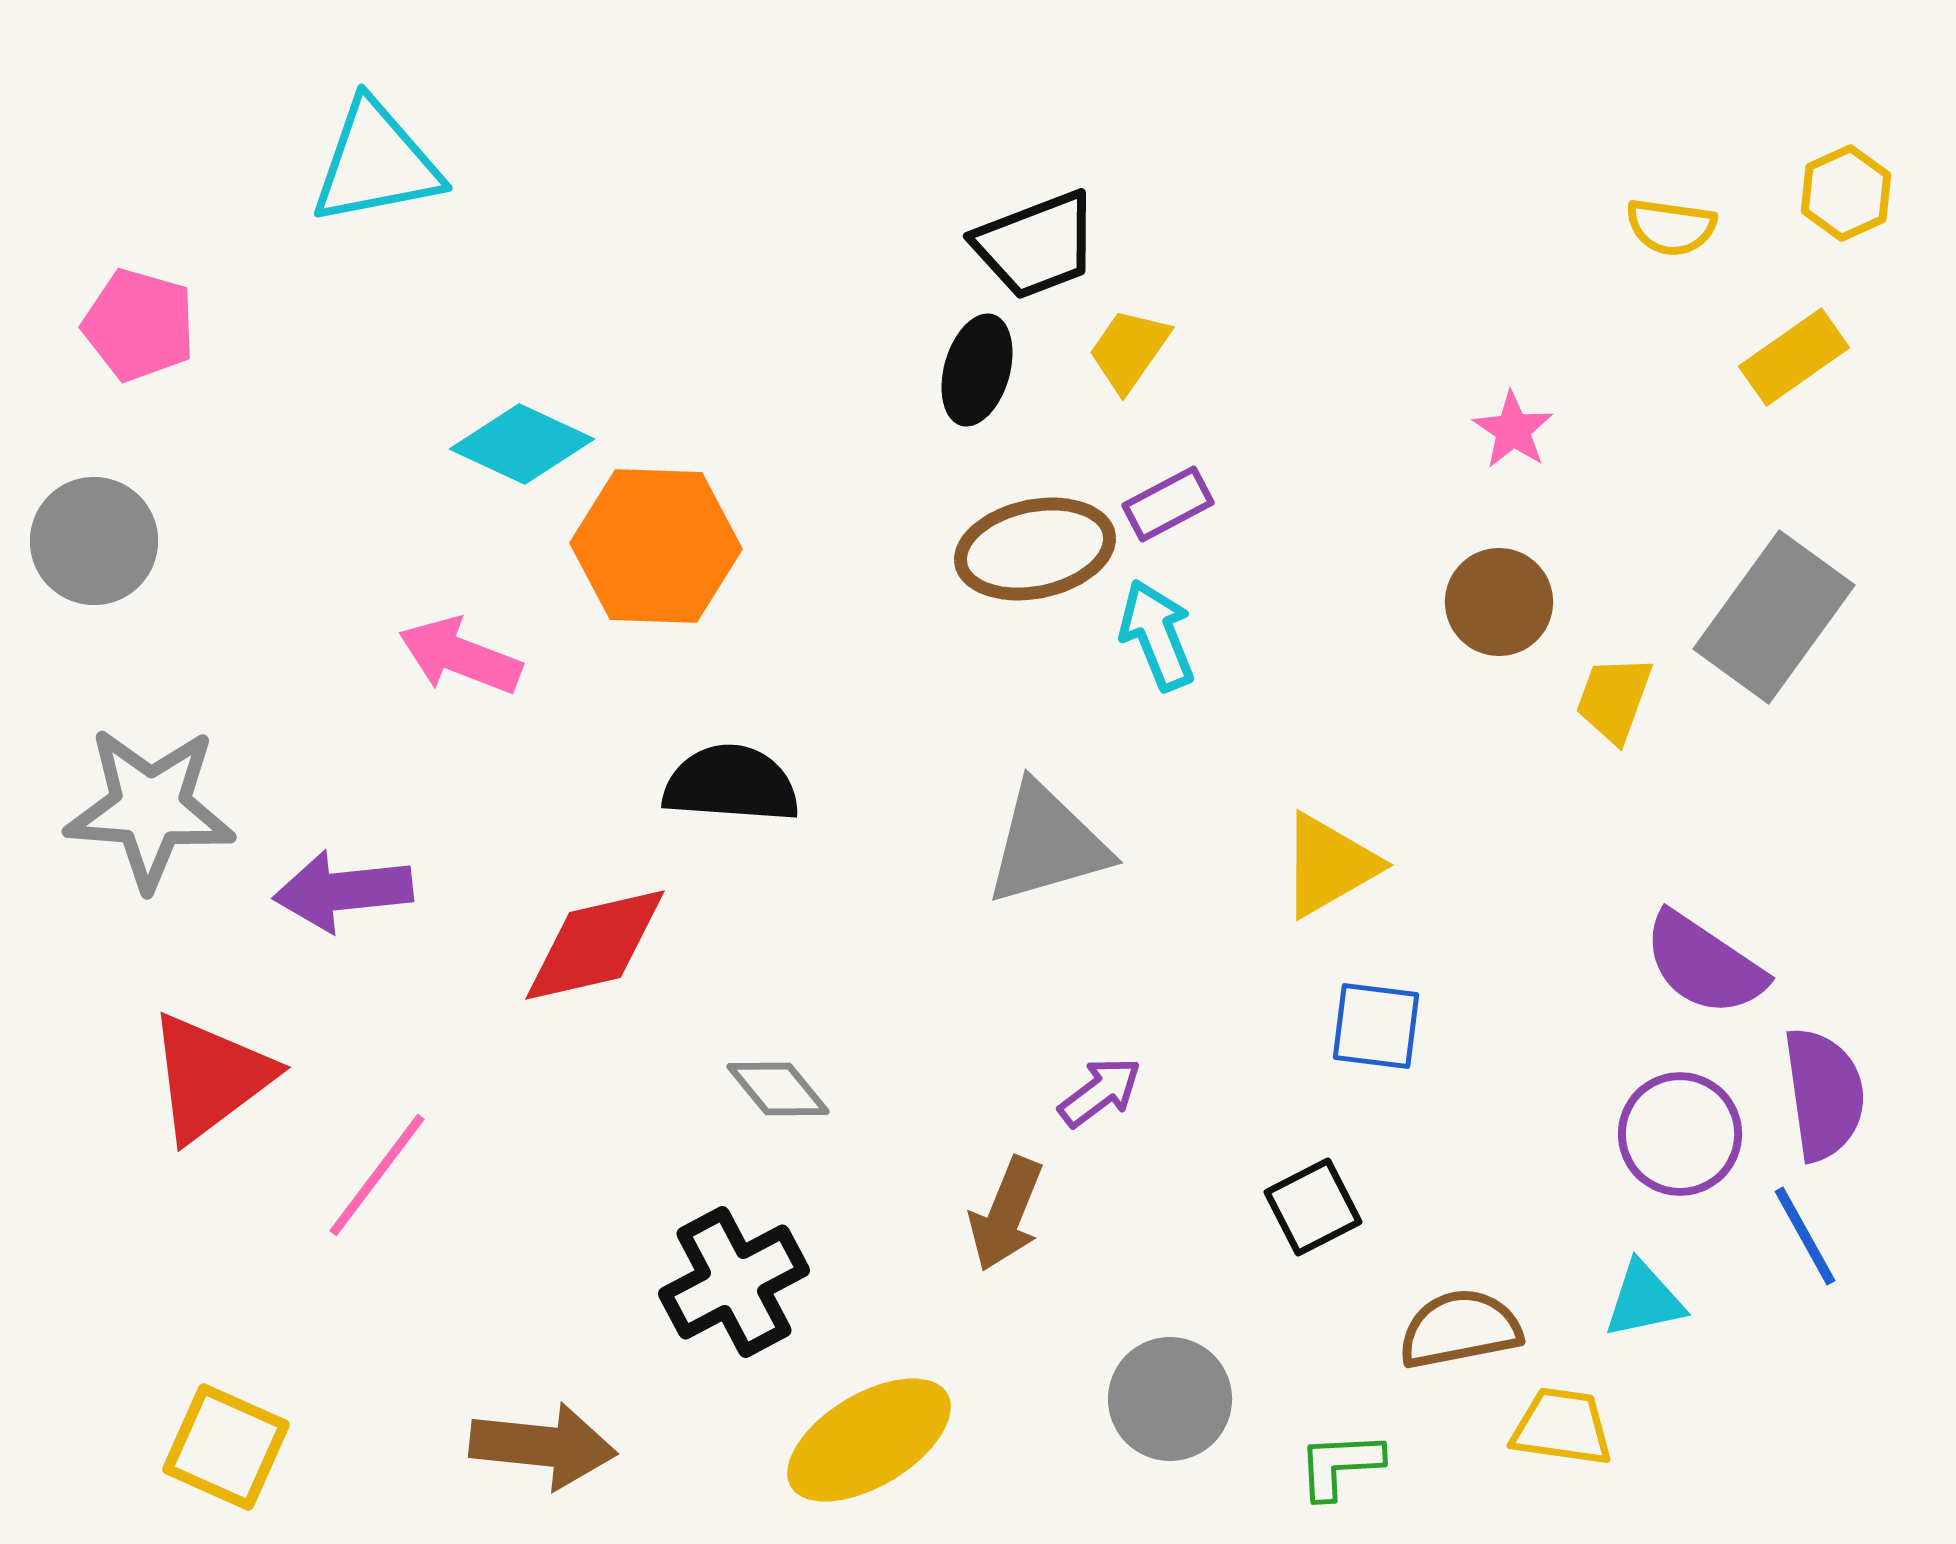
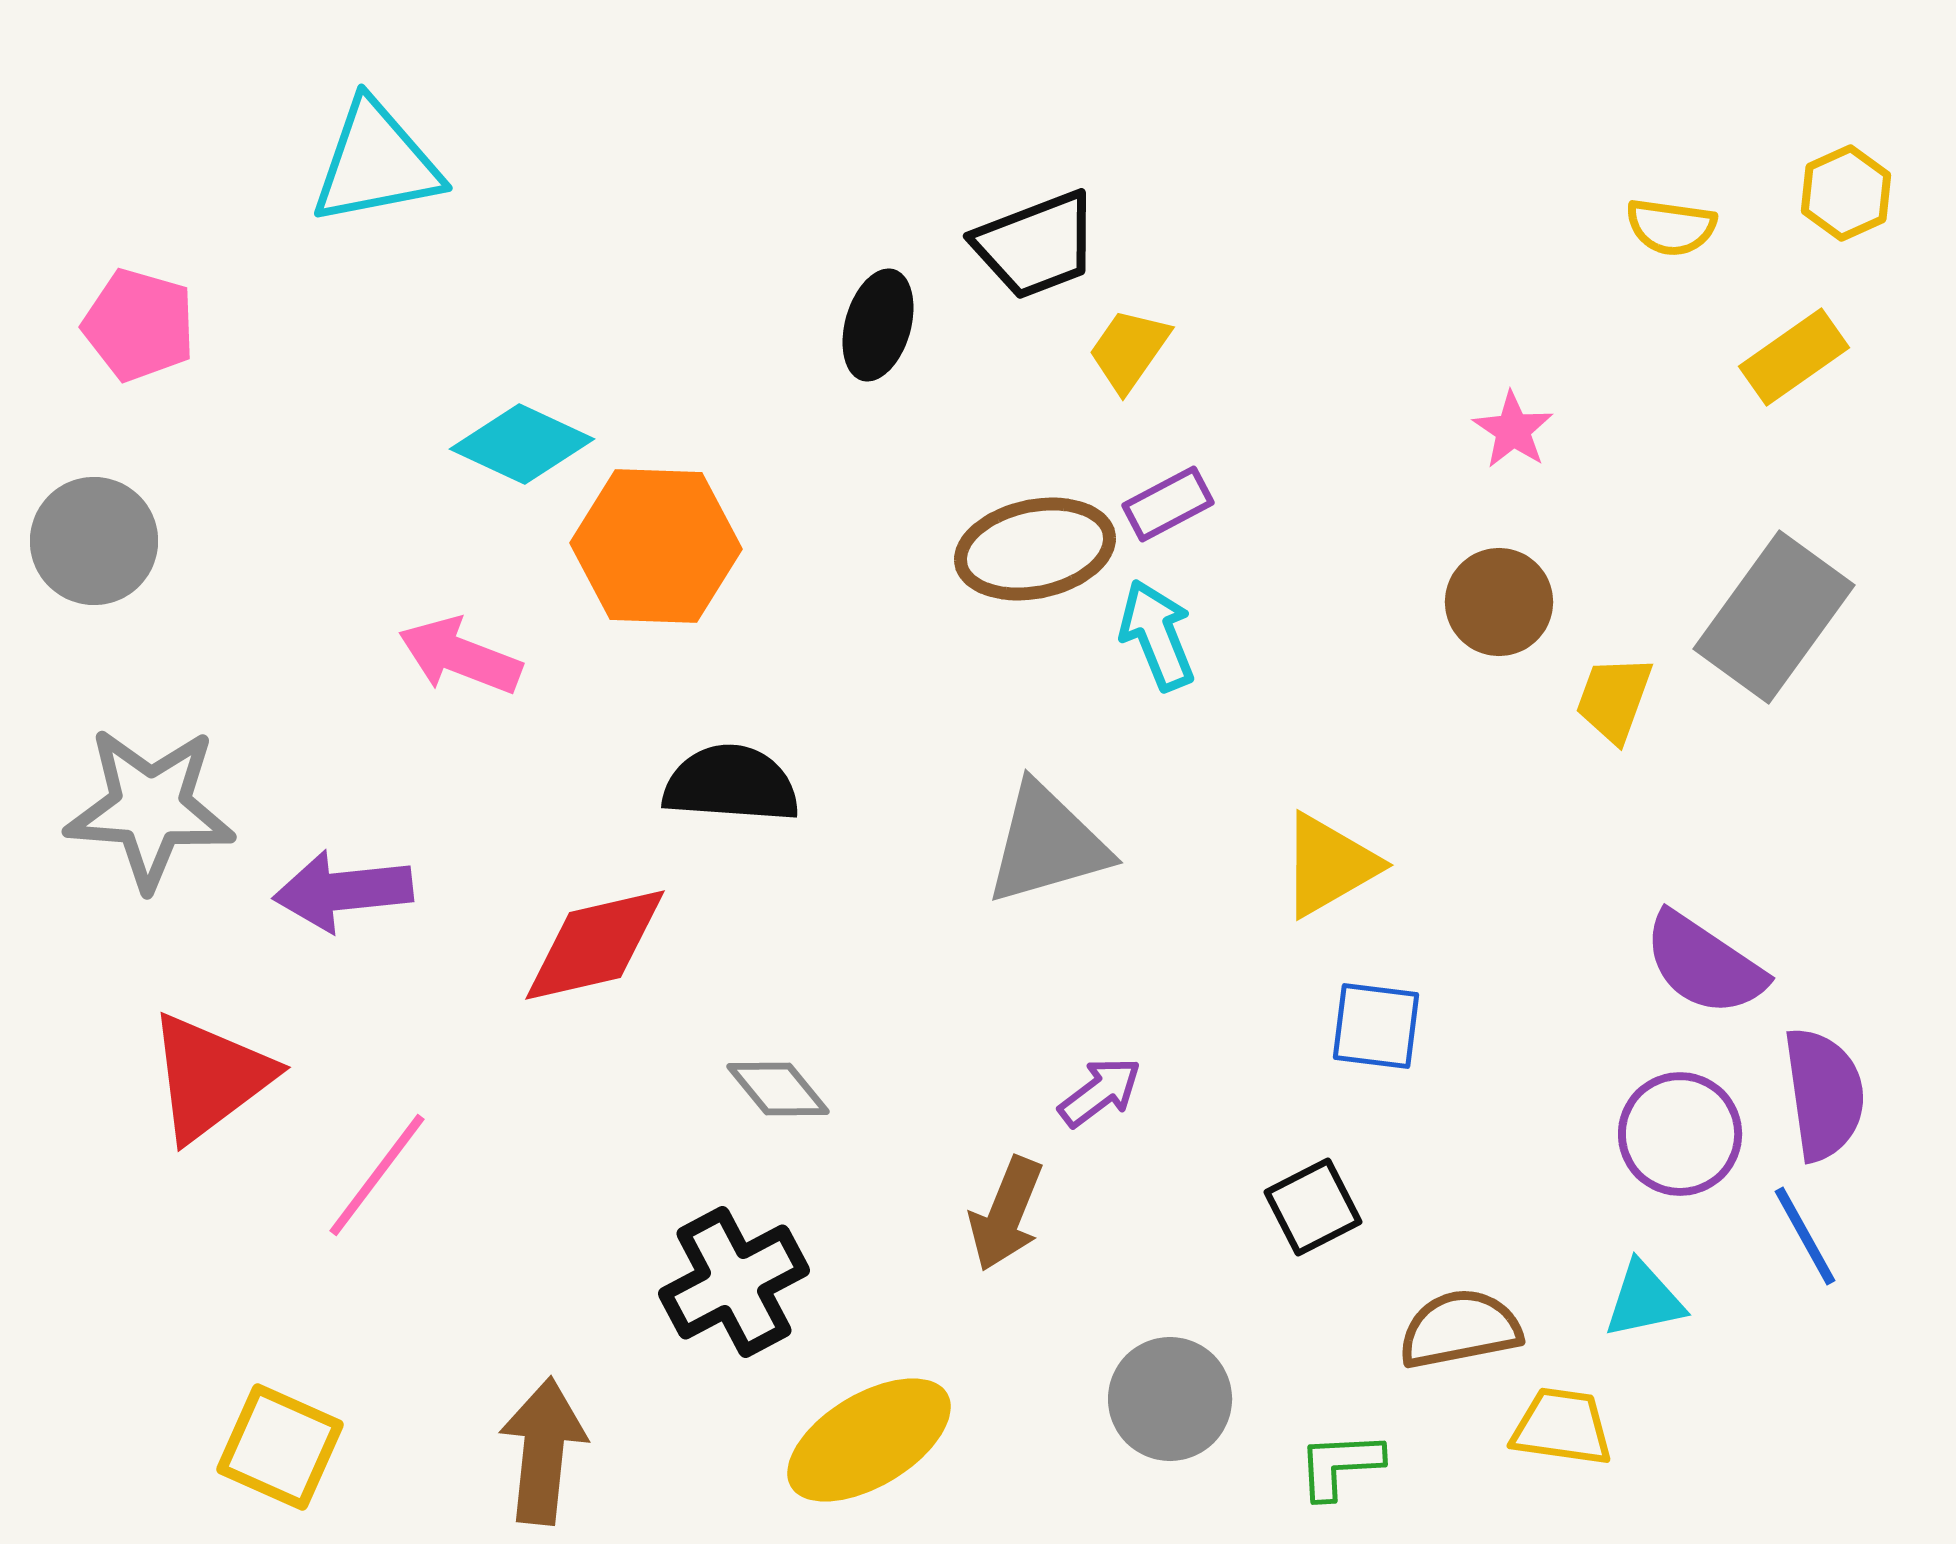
black ellipse at (977, 370): moved 99 px left, 45 px up
brown arrow at (543, 1446): moved 5 px down; rotated 90 degrees counterclockwise
yellow square at (226, 1447): moved 54 px right
